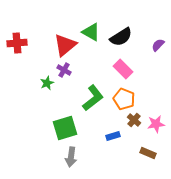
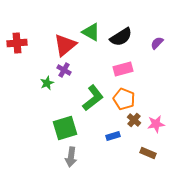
purple semicircle: moved 1 px left, 2 px up
pink rectangle: rotated 60 degrees counterclockwise
